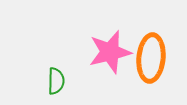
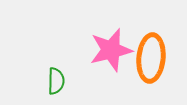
pink star: moved 1 px right, 2 px up
